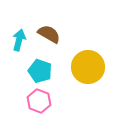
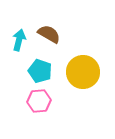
yellow circle: moved 5 px left, 5 px down
pink hexagon: rotated 25 degrees counterclockwise
